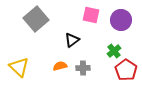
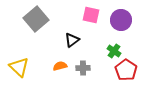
green cross: rotated 16 degrees counterclockwise
